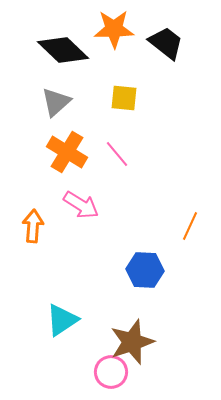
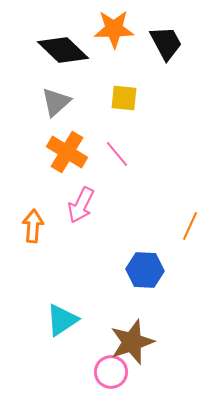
black trapezoid: rotated 24 degrees clockwise
pink arrow: rotated 84 degrees clockwise
